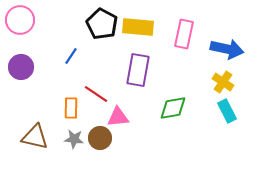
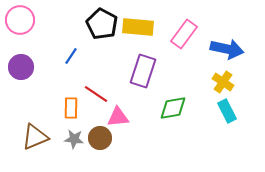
pink rectangle: rotated 24 degrees clockwise
purple rectangle: moved 5 px right, 1 px down; rotated 8 degrees clockwise
brown triangle: rotated 36 degrees counterclockwise
